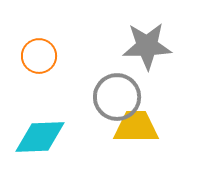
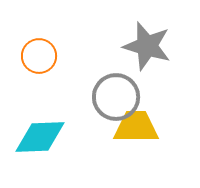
gray star: rotated 18 degrees clockwise
gray circle: moved 1 px left
